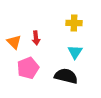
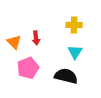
yellow cross: moved 2 px down
